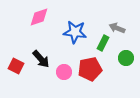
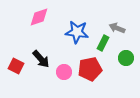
blue star: moved 2 px right
